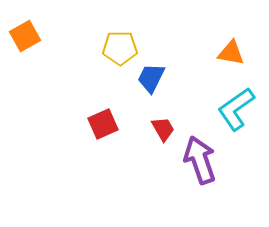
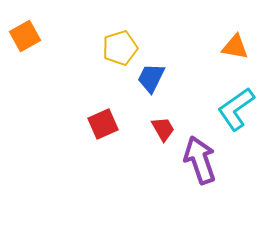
yellow pentagon: rotated 16 degrees counterclockwise
orange triangle: moved 4 px right, 6 px up
